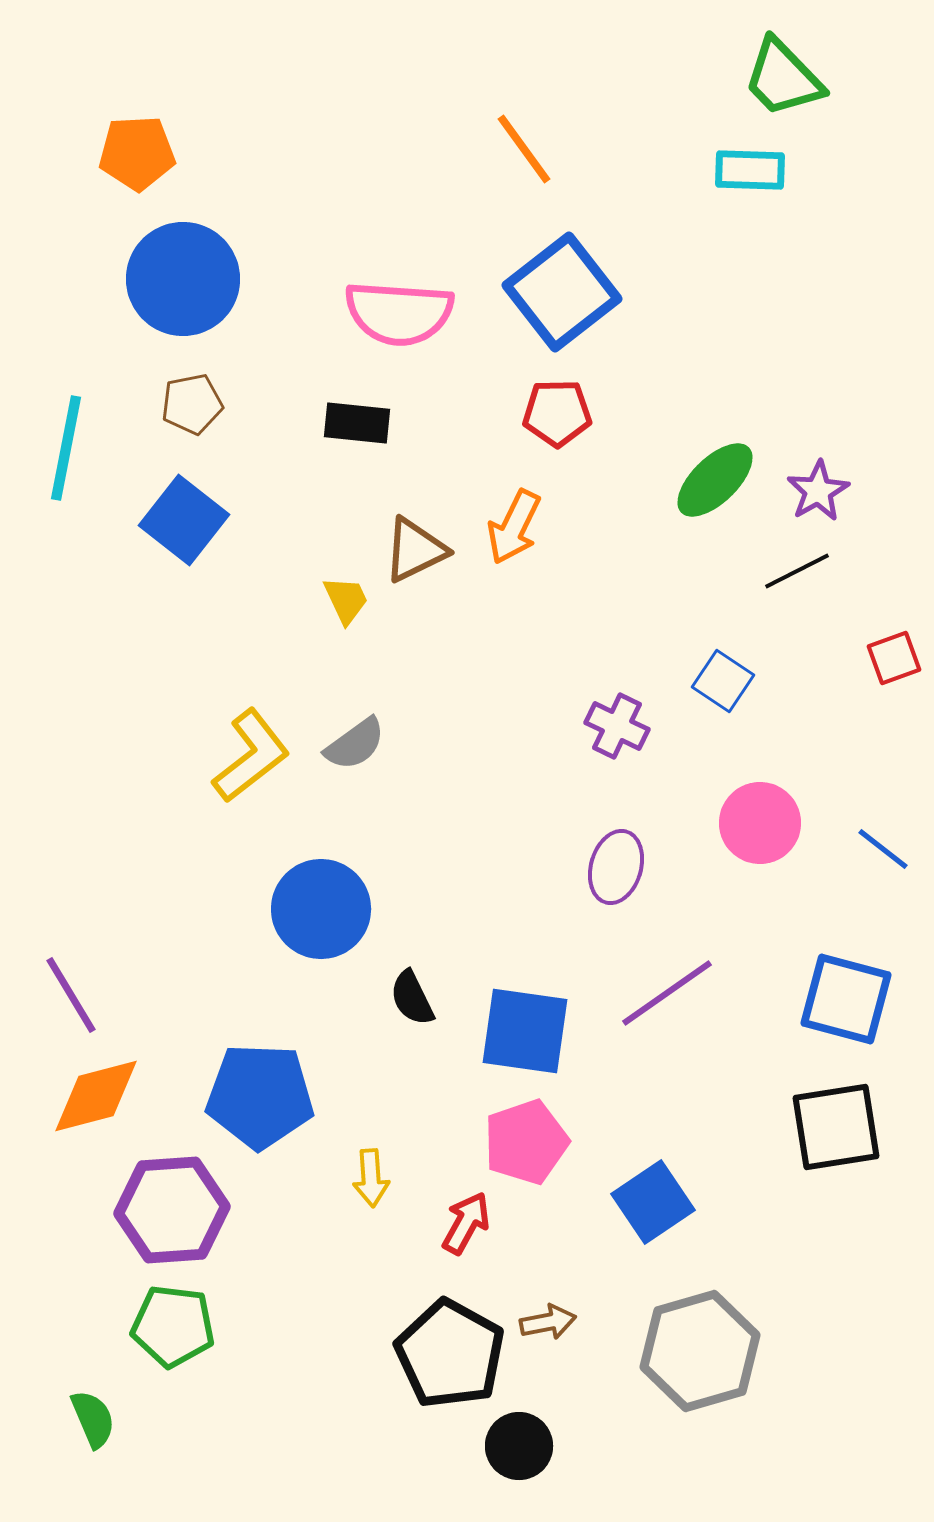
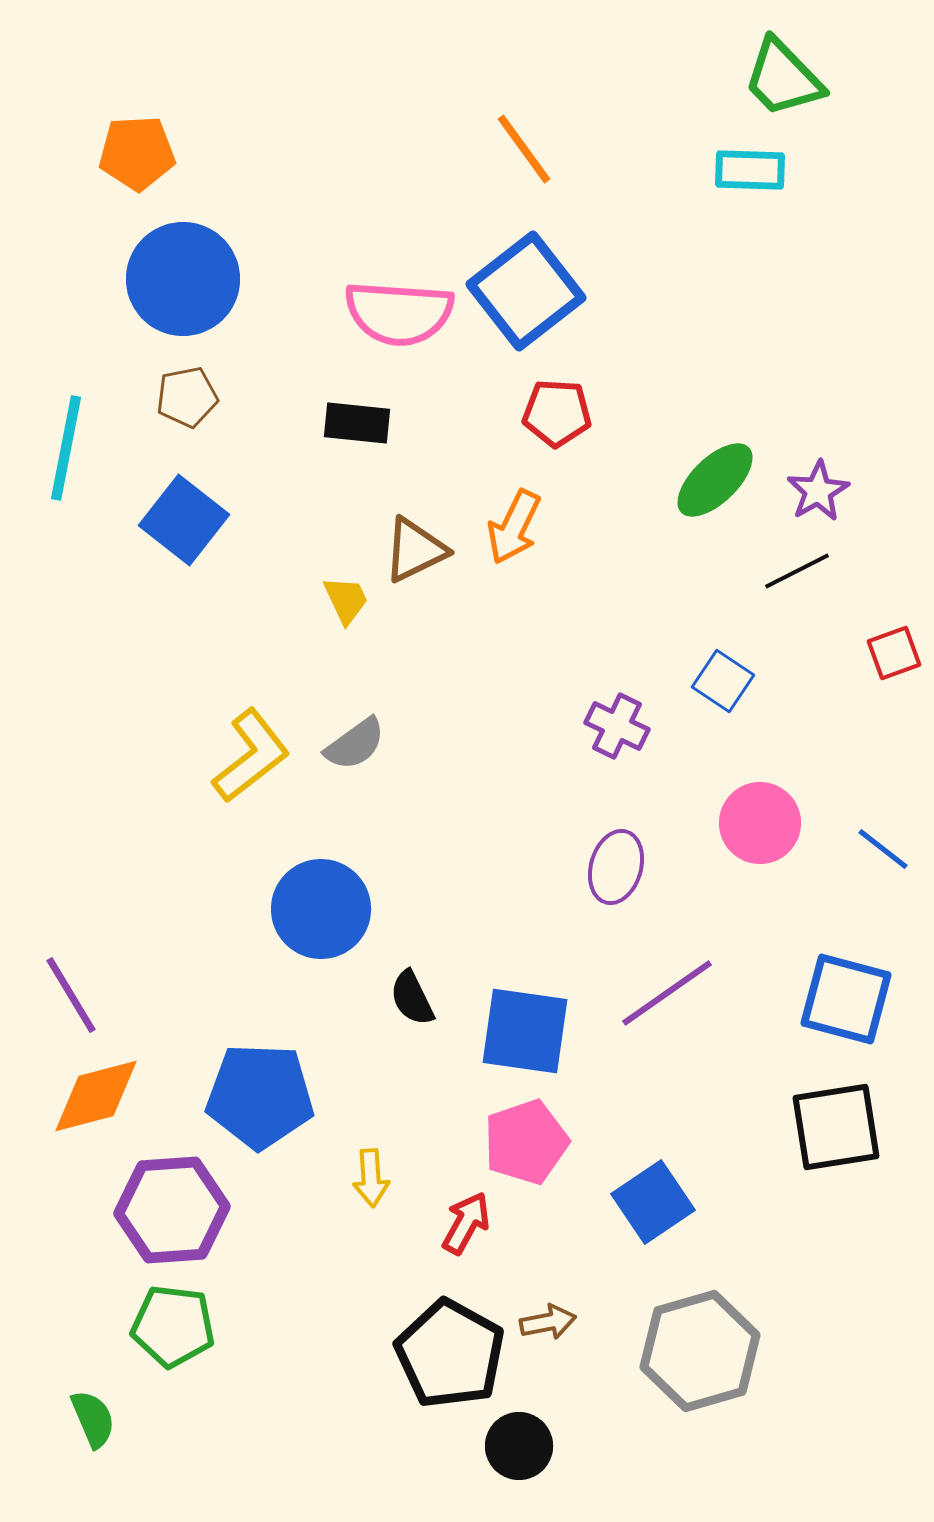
blue square at (562, 292): moved 36 px left, 1 px up
brown pentagon at (192, 404): moved 5 px left, 7 px up
red pentagon at (557, 413): rotated 4 degrees clockwise
red square at (894, 658): moved 5 px up
